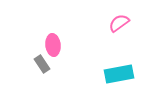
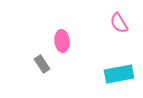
pink semicircle: rotated 85 degrees counterclockwise
pink ellipse: moved 9 px right, 4 px up
